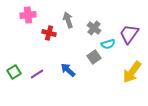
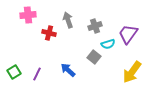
gray cross: moved 1 px right, 2 px up; rotated 32 degrees clockwise
purple trapezoid: moved 1 px left
gray square: rotated 16 degrees counterclockwise
purple line: rotated 32 degrees counterclockwise
